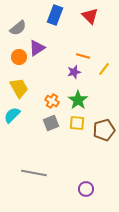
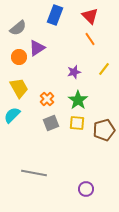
orange line: moved 7 px right, 17 px up; rotated 40 degrees clockwise
orange cross: moved 5 px left, 2 px up; rotated 16 degrees clockwise
